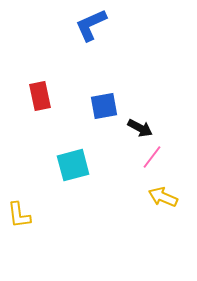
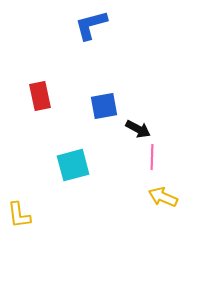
blue L-shape: rotated 9 degrees clockwise
black arrow: moved 2 px left, 1 px down
pink line: rotated 35 degrees counterclockwise
